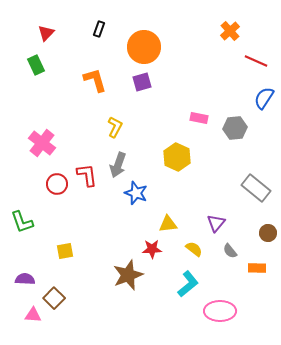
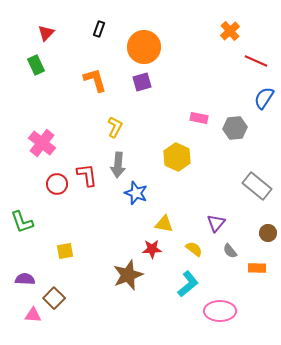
gray arrow: rotated 15 degrees counterclockwise
gray rectangle: moved 1 px right, 2 px up
yellow triangle: moved 4 px left; rotated 18 degrees clockwise
